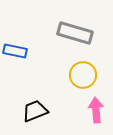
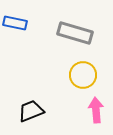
blue rectangle: moved 28 px up
black trapezoid: moved 4 px left
